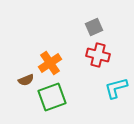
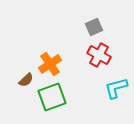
red cross: moved 1 px right; rotated 15 degrees clockwise
orange cross: moved 1 px down
brown semicircle: rotated 21 degrees counterclockwise
